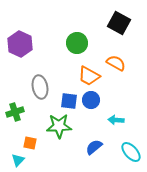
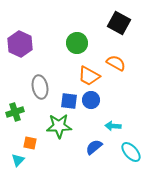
cyan arrow: moved 3 px left, 6 px down
